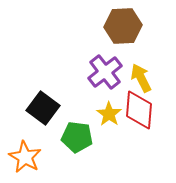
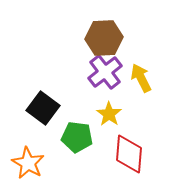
brown hexagon: moved 19 px left, 12 px down
red diamond: moved 10 px left, 44 px down
orange star: moved 3 px right, 6 px down
